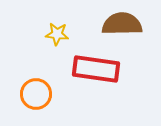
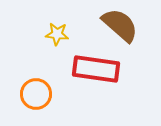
brown semicircle: moved 2 px left, 1 px down; rotated 42 degrees clockwise
